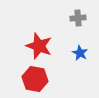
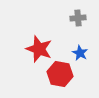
red star: moved 3 px down
red hexagon: moved 25 px right, 5 px up
